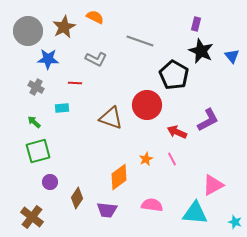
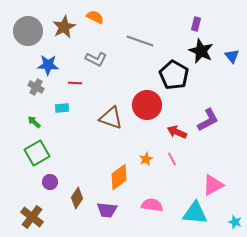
blue star: moved 6 px down
green square: moved 1 px left, 2 px down; rotated 15 degrees counterclockwise
